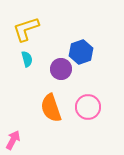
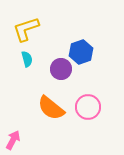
orange semicircle: rotated 32 degrees counterclockwise
